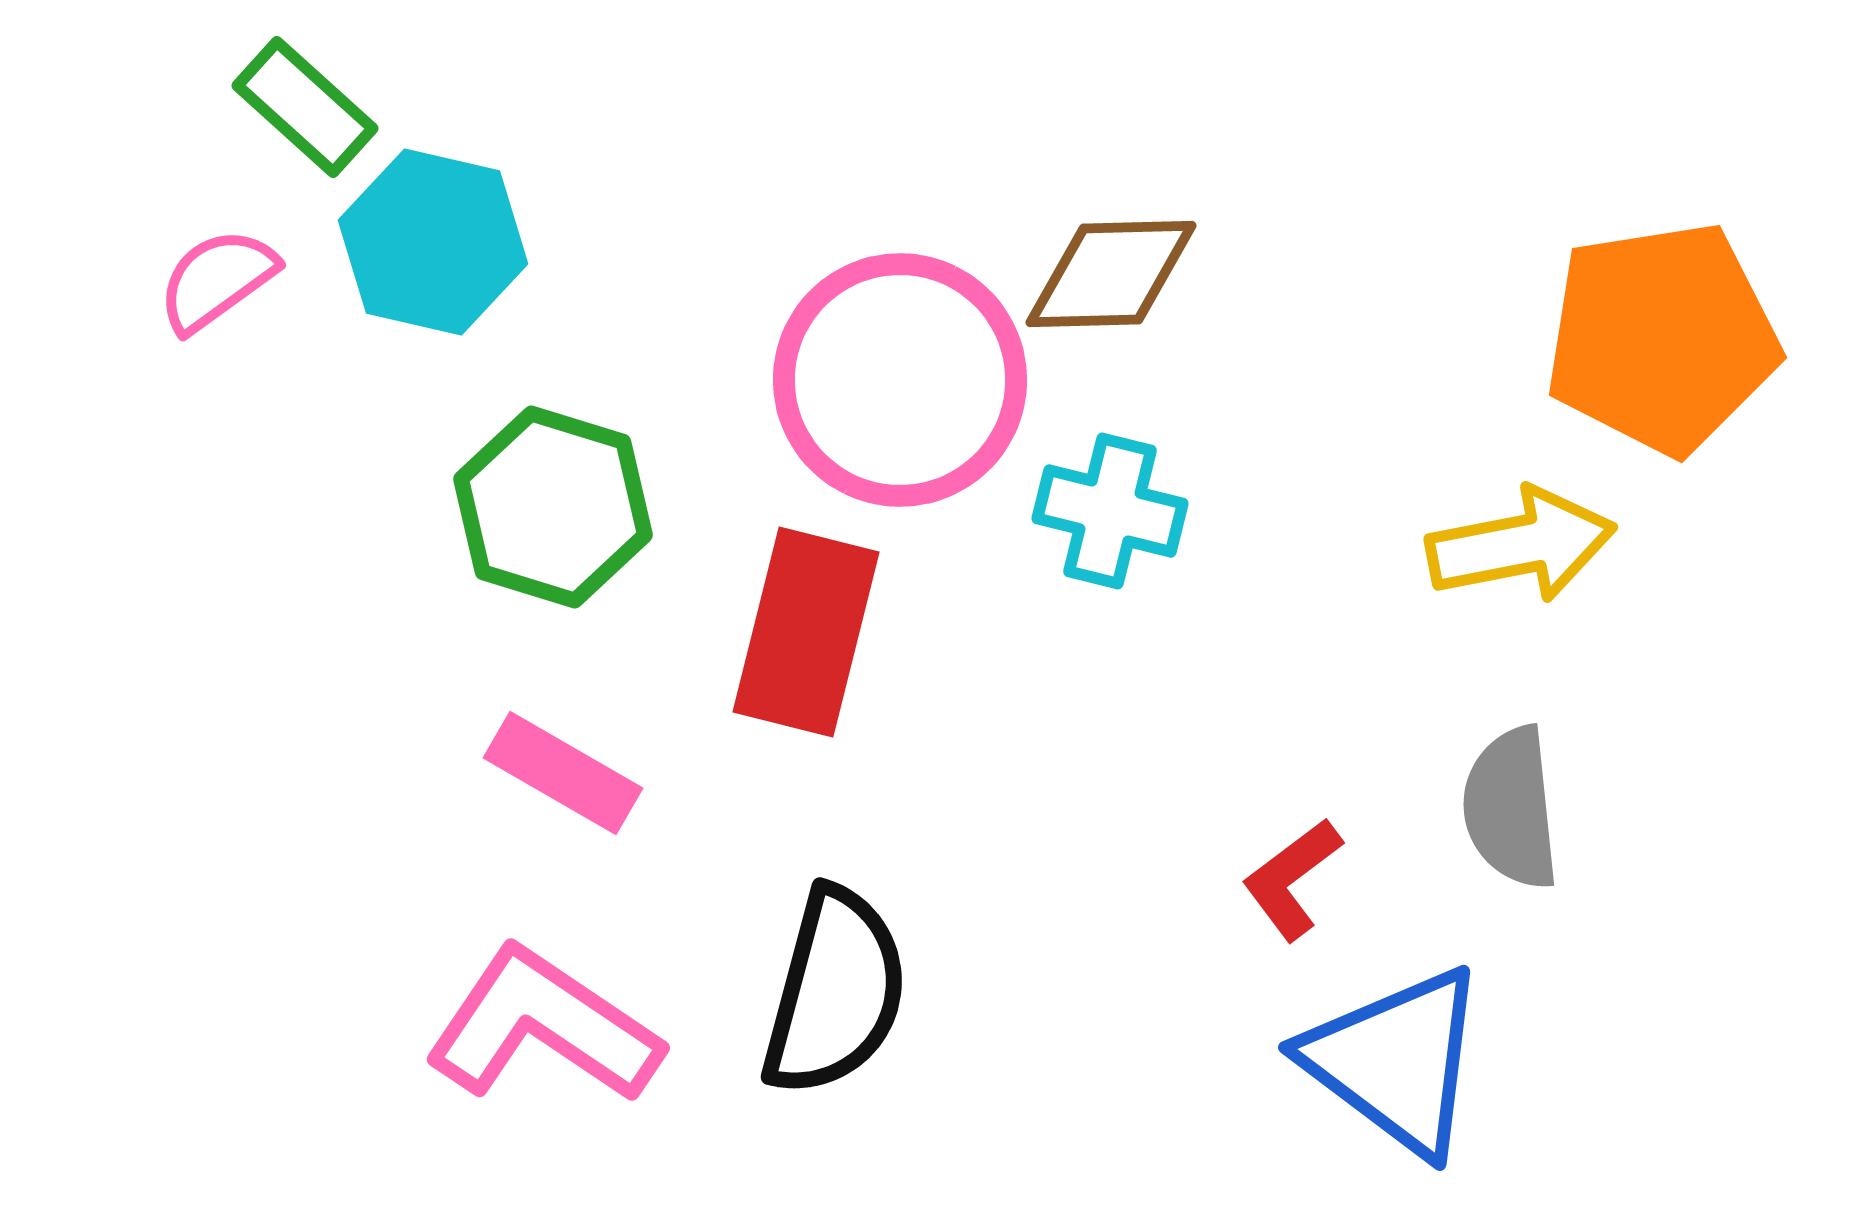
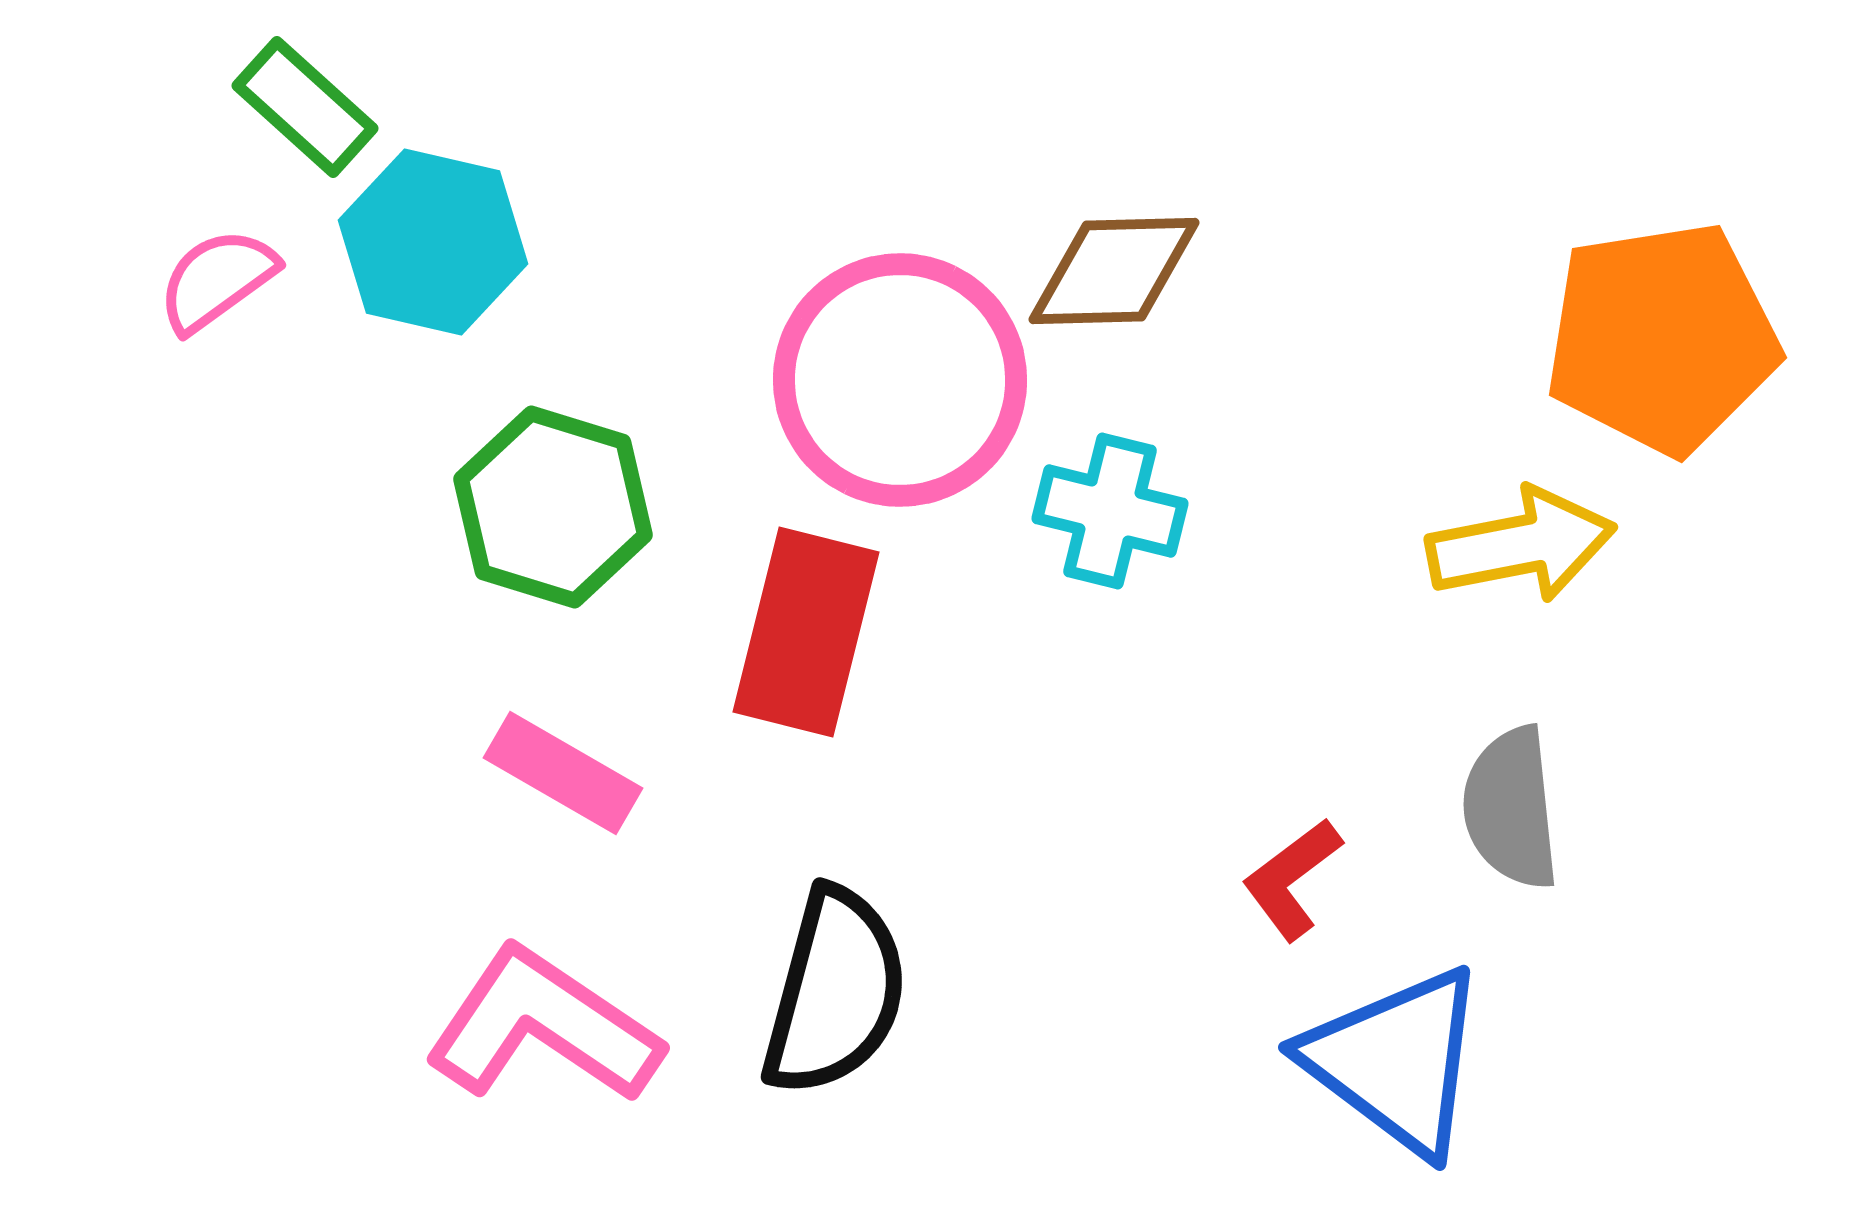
brown diamond: moved 3 px right, 3 px up
